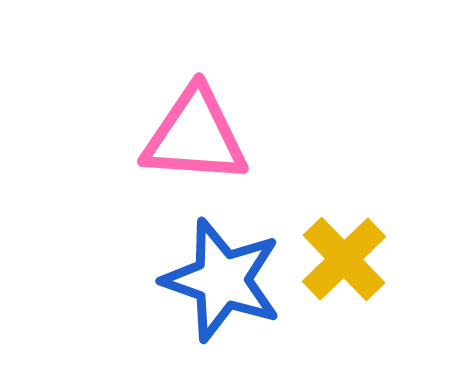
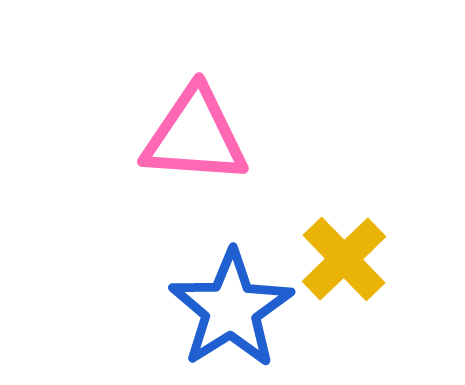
blue star: moved 9 px right, 29 px down; rotated 21 degrees clockwise
